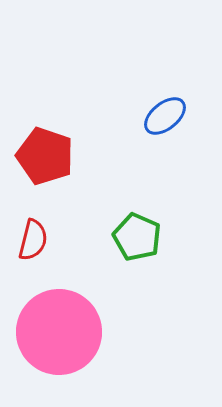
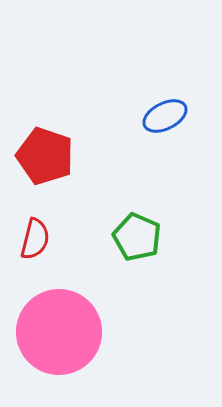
blue ellipse: rotated 12 degrees clockwise
red semicircle: moved 2 px right, 1 px up
